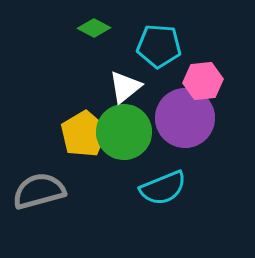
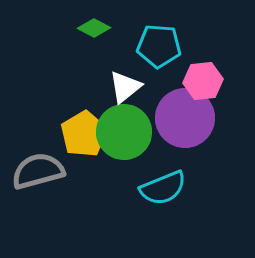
gray semicircle: moved 1 px left, 20 px up
